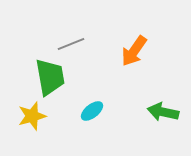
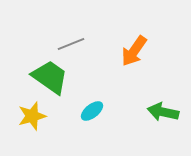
green trapezoid: rotated 45 degrees counterclockwise
